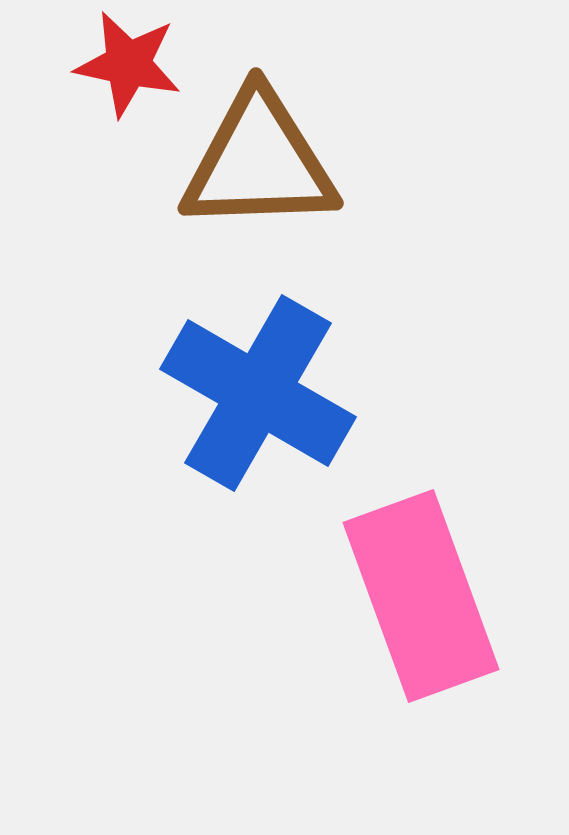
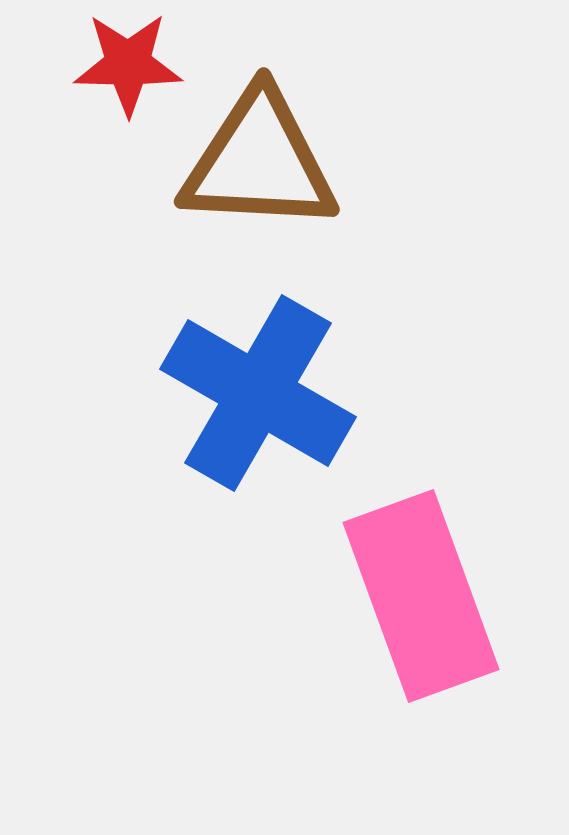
red star: rotated 11 degrees counterclockwise
brown triangle: rotated 5 degrees clockwise
